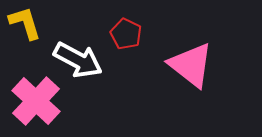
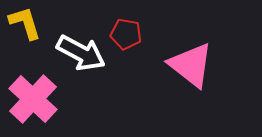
red pentagon: rotated 16 degrees counterclockwise
white arrow: moved 3 px right, 7 px up
pink cross: moved 3 px left, 2 px up
